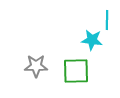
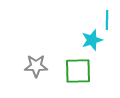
cyan star: rotated 25 degrees counterclockwise
green square: moved 2 px right
